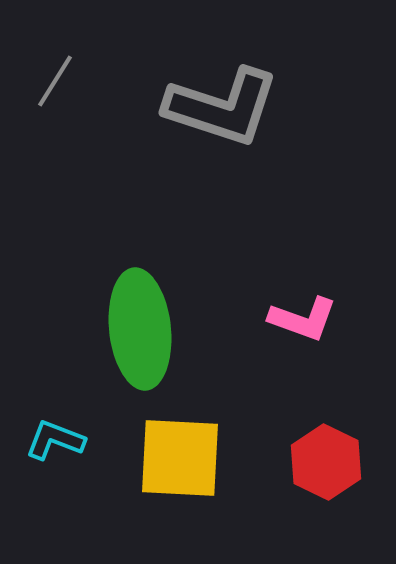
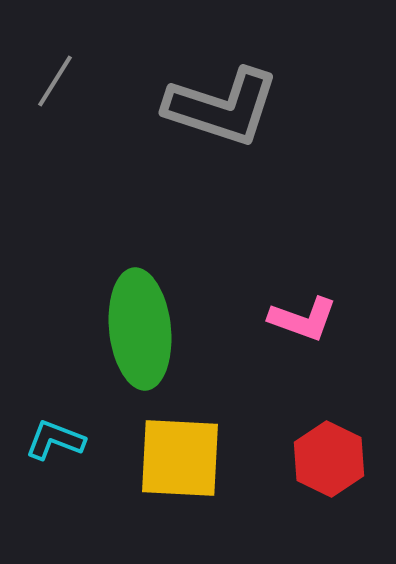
red hexagon: moved 3 px right, 3 px up
